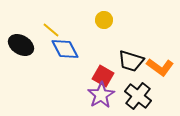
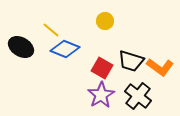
yellow circle: moved 1 px right, 1 px down
black ellipse: moved 2 px down
blue diamond: rotated 40 degrees counterclockwise
red square: moved 1 px left, 8 px up
